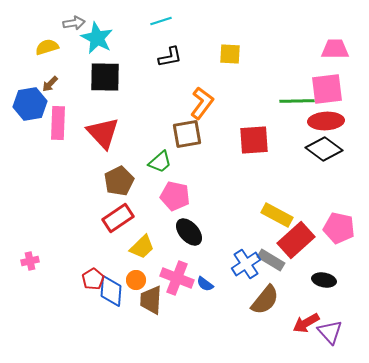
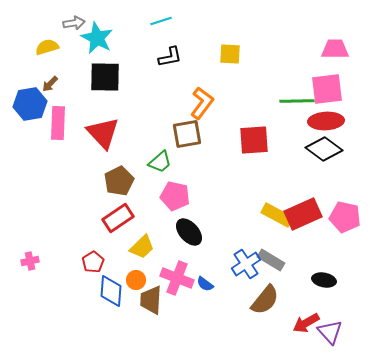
pink pentagon at (339, 228): moved 6 px right, 11 px up
red rectangle at (296, 240): moved 7 px right, 26 px up; rotated 18 degrees clockwise
red pentagon at (93, 279): moved 17 px up
